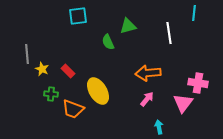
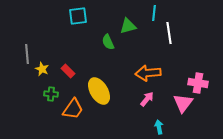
cyan line: moved 40 px left
yellow ellipse: moved 1 px right
orange trapezoid: rotated 75 degrees counterclockwise
